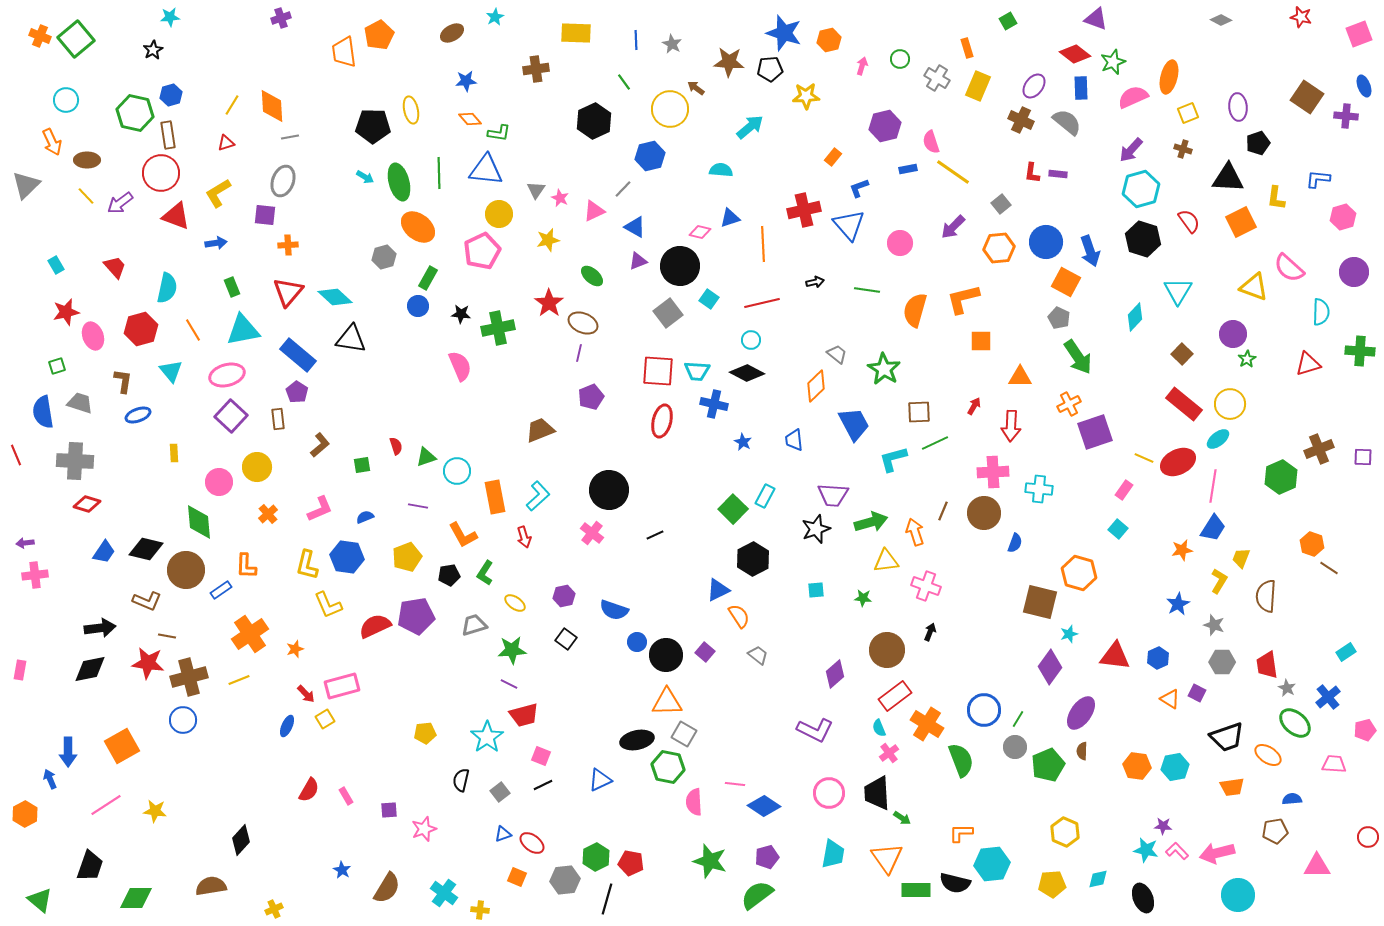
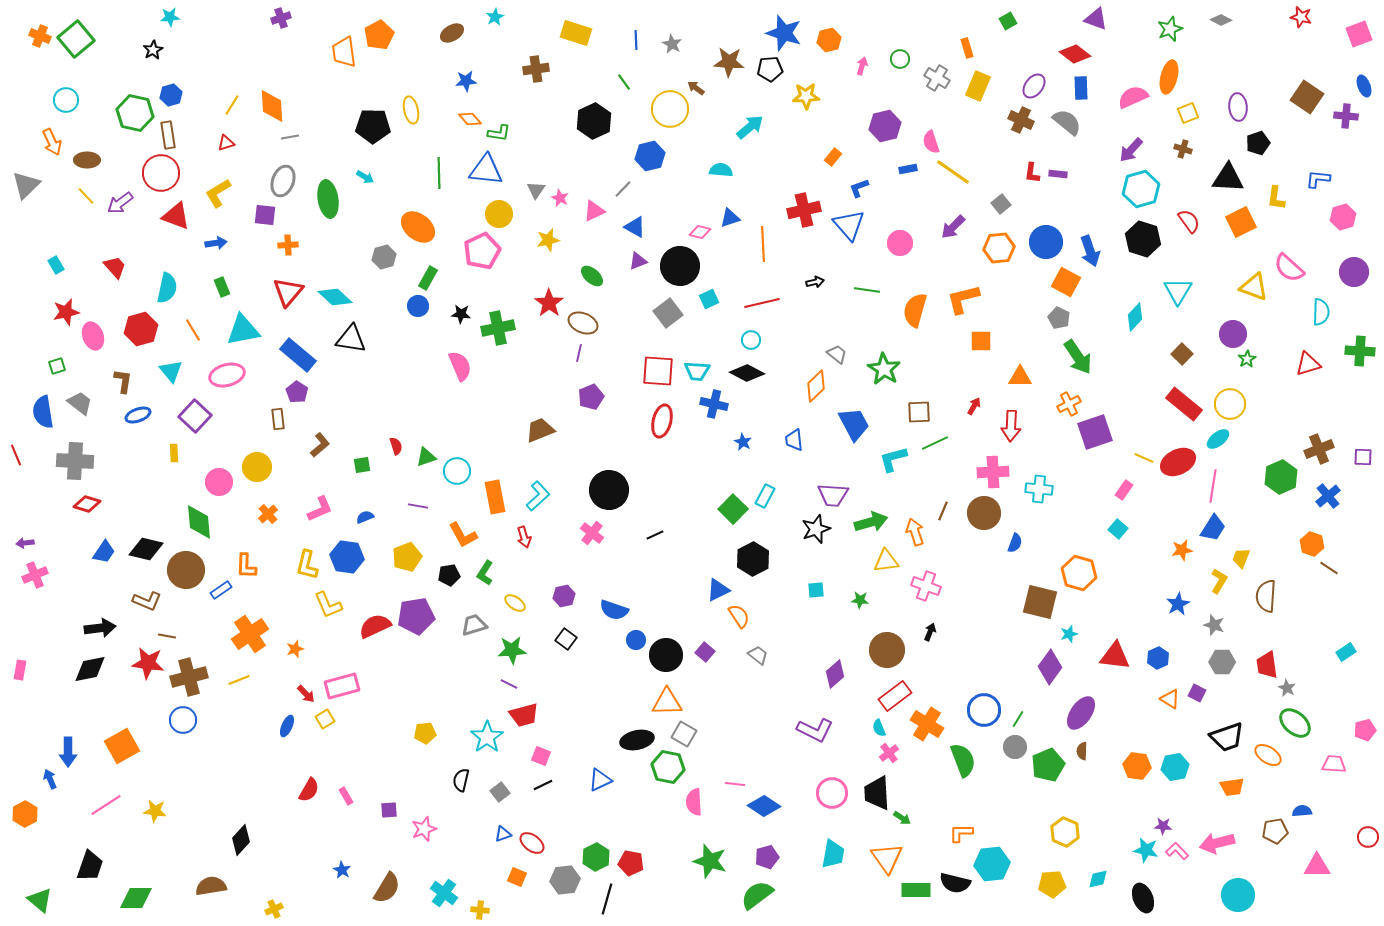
yellow rectangle at (576, 33): rotated 16 degrees clockwise
green star at (1113, 62): moved 57 px right, 33 px up
green ellipse at (399, 182): moved 71 px left, 17 px down; rotated 6 degrees clockwise
green rectangle at (232, 287): moved 10 px left
cyan square at (709, 299): rotated 30 degrees clockwise
gray trapezoid at (80, 403): rotated 20 degrees clockwise
purple square at (231, 416): moved 36 px left
pink cross at (35, 575): rotated 15 degrees counterclockwise
green star at (863, 598): moved 3 px left, 2 px down
blue circle at (637, 642): moved 1 px left, 2 px up
blue cross at (1328, 697): moved 201 px up
green semicircle at (961, 760): moved 2 px right
pink circle at (829, 793): moved 3 px right
blue semicircle at (1292, 799): moved 10 px right, 12 px down
pink arrow at (1217, 853): moved 10 px up
